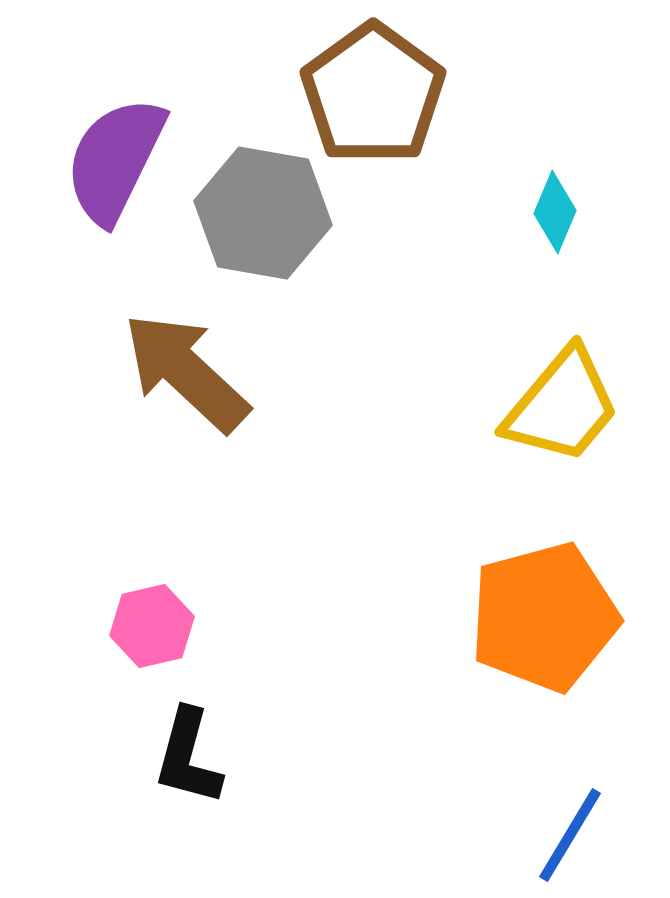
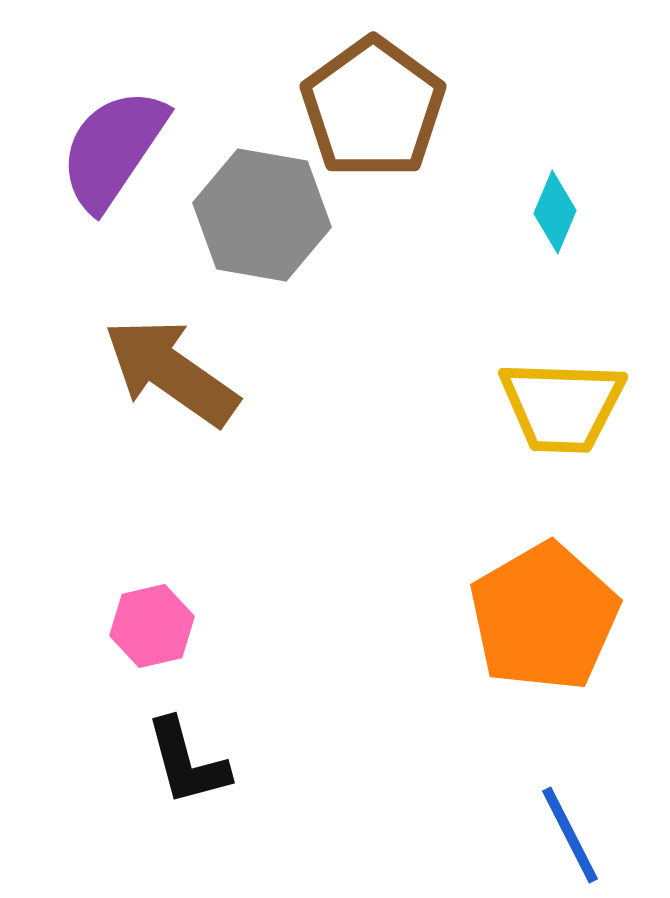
brown pentagon: moved 14 px down
purple semicircle: moved 2 px left, 11 px up; rotated 8 degrees clockwise
gray hexagon: moved 1 px left, 2 px down
brown arrow: moved 15 px left; rotated 8 degrees counterclockwise
yellow trapezoid: rotated 52 degrees clockwise
orange pentagon: rotated 15 degrees counterclockwise
black L-shape: moved 1 px left, 5 px down; rotated 30 degrees counterclockwise
blue line: rotated 58 degrees counterclockwise
